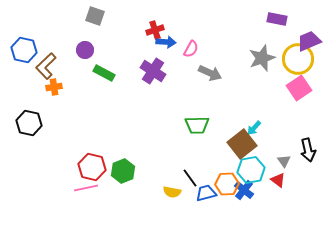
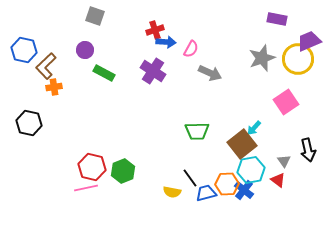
pink square: moved 13 px left, 14 px down
green trapezoid: moved 6 px down
